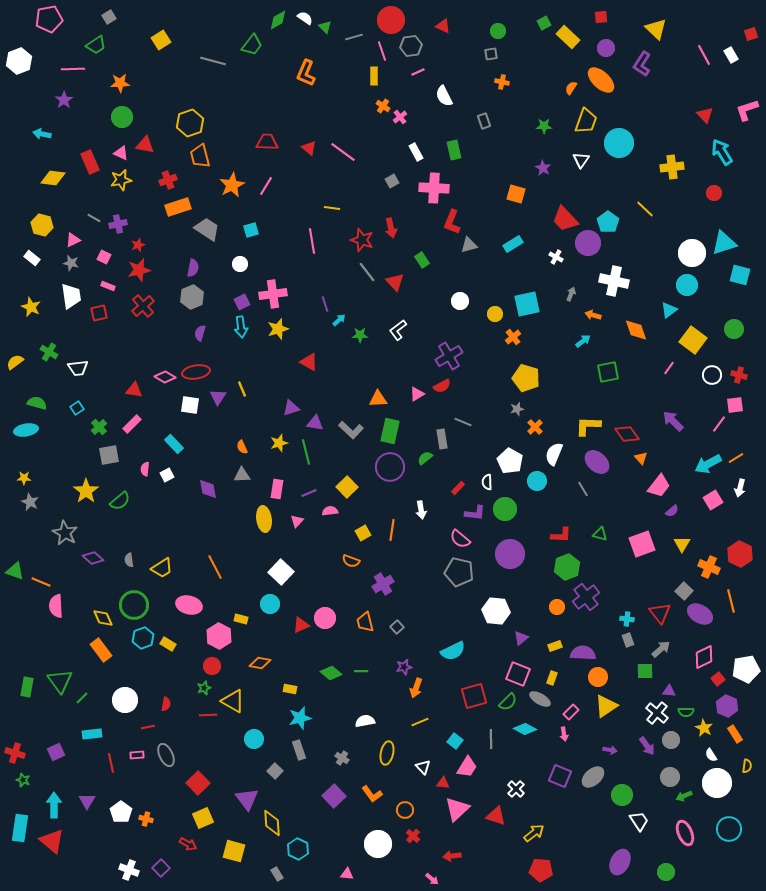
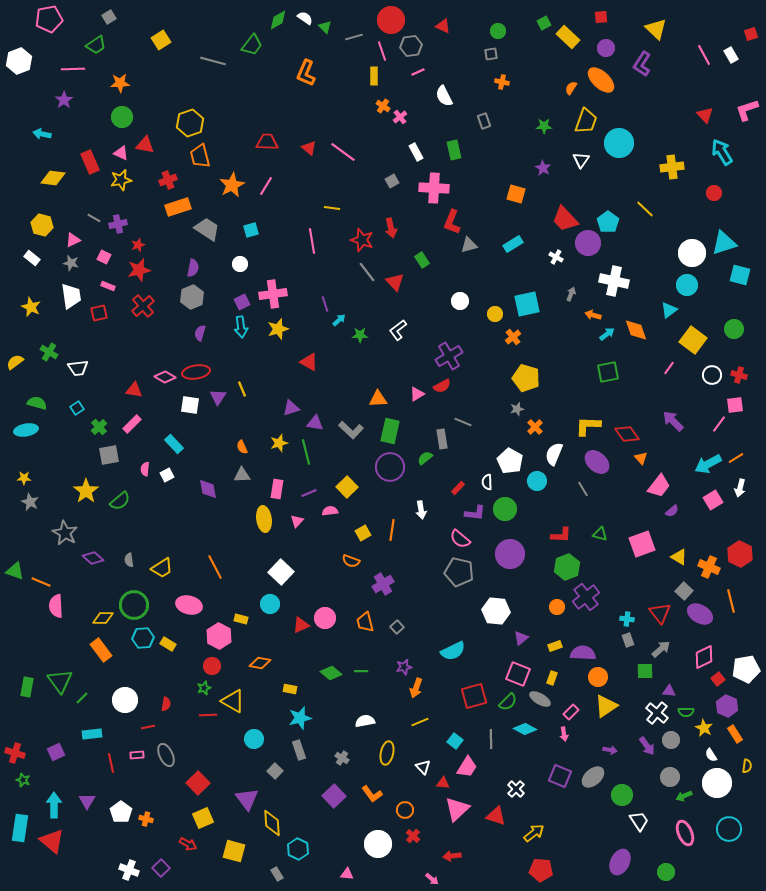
cyan arrow at (583, 341): moved 24 px right, 7 px up
yellow triangle at (682, 544): moved 3 px left, 13 px down; rotated 30 degrees counterclockwise
yellow diamond at (103, 618): rotated 65 degrees counterclockwise
cyan hexagon at (143, 638): rotated 15 degrees clockwise
